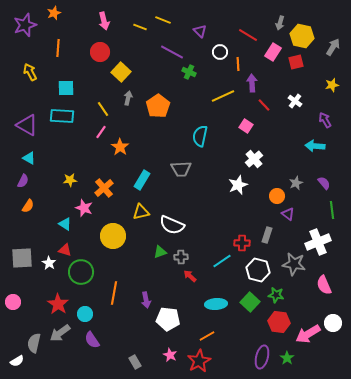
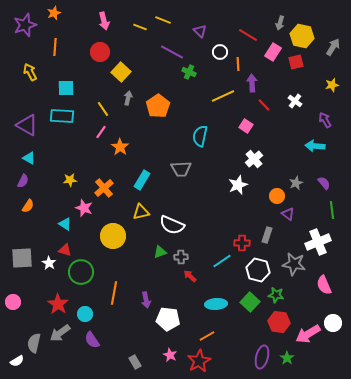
orange line at (58, 48): moved 3 px left, 1 px up
